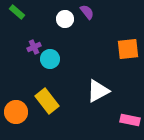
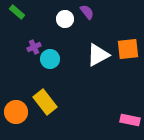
white triangle: moved 36 px up
yellow rectangle: moved 2 px left, 1 px down
